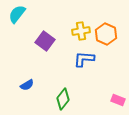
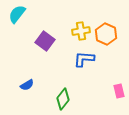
pink rectangle: moved 1 px right, 9 px up; rotated 56 degrees clockwise
